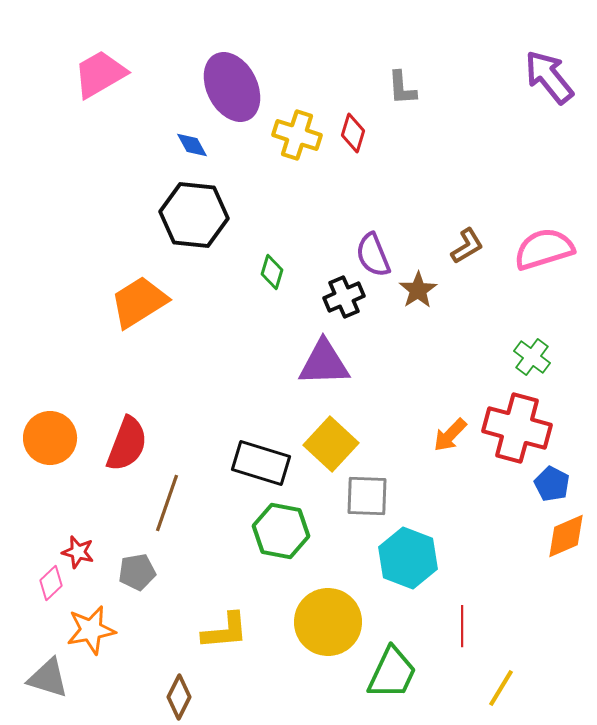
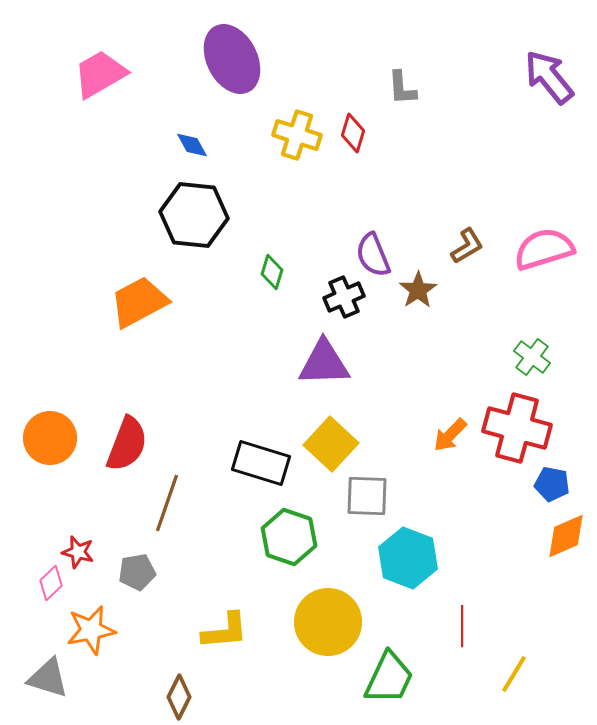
purple ellipse: moved 28 px up
orange trapezoid: rotated 4 degrees clockwise
blue pentagon: rotated 16 degrees counterclockwise
green hexagon: moved 8 px right, 6 px down; rotated 8 degrees clockwise
green trapezoid: moved 3 px left, 5 px down
yellow line: moved 13 px right, 14 px up
